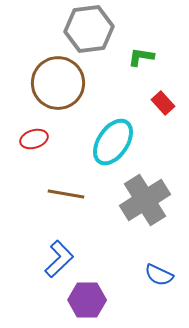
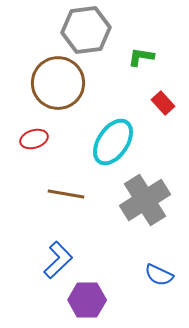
gray hexagon: moved 3 px left, 1 px down
blue L-shape: moved 1 px left, 1 px down
